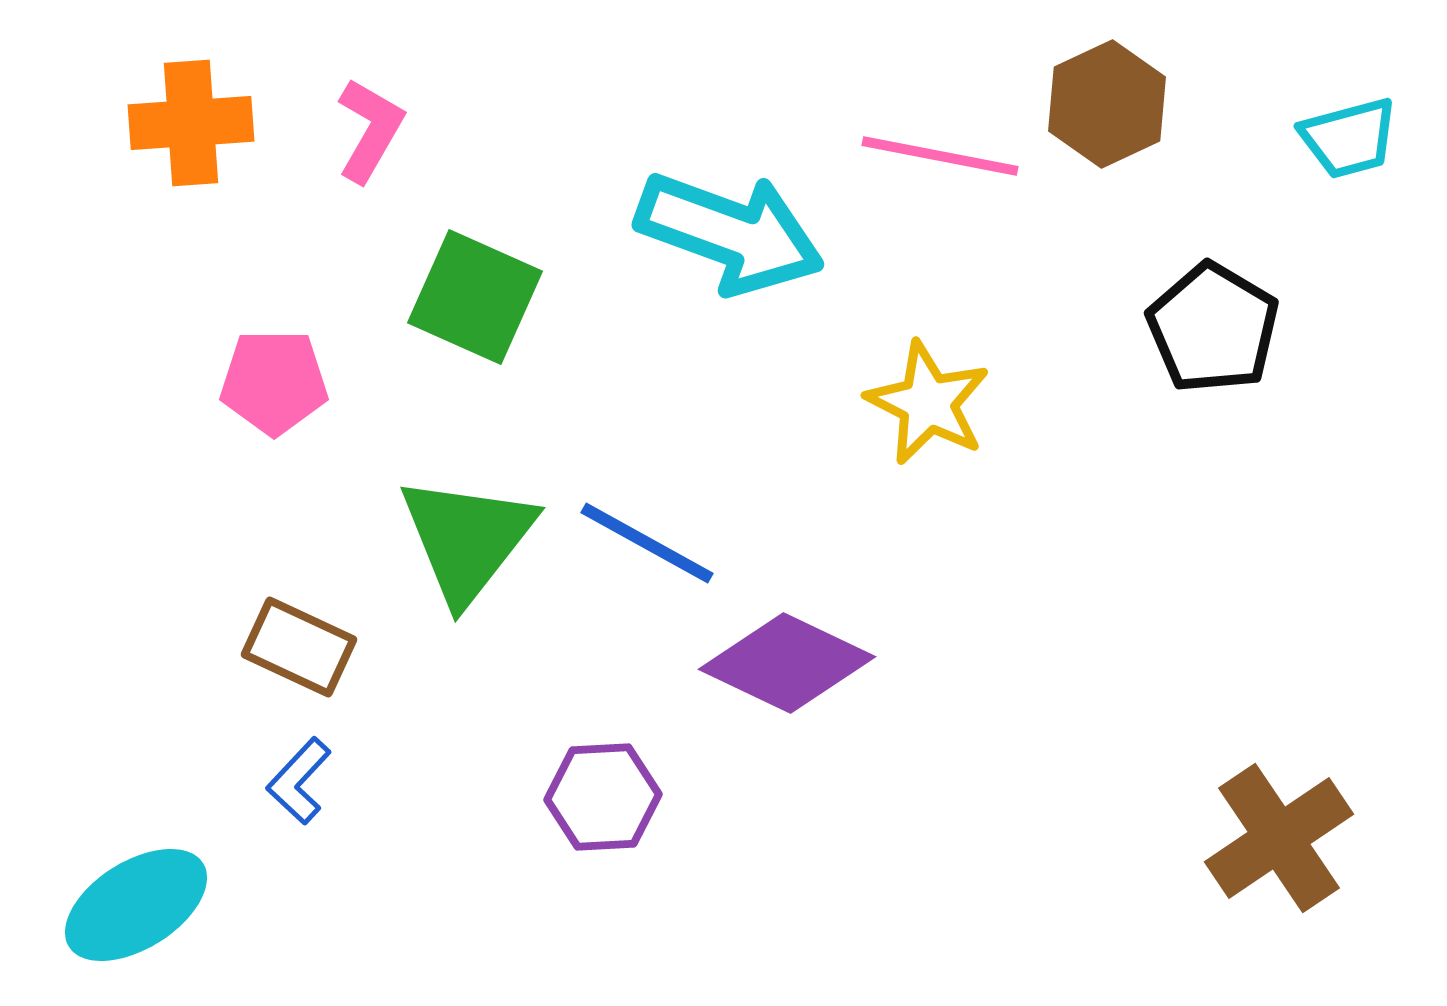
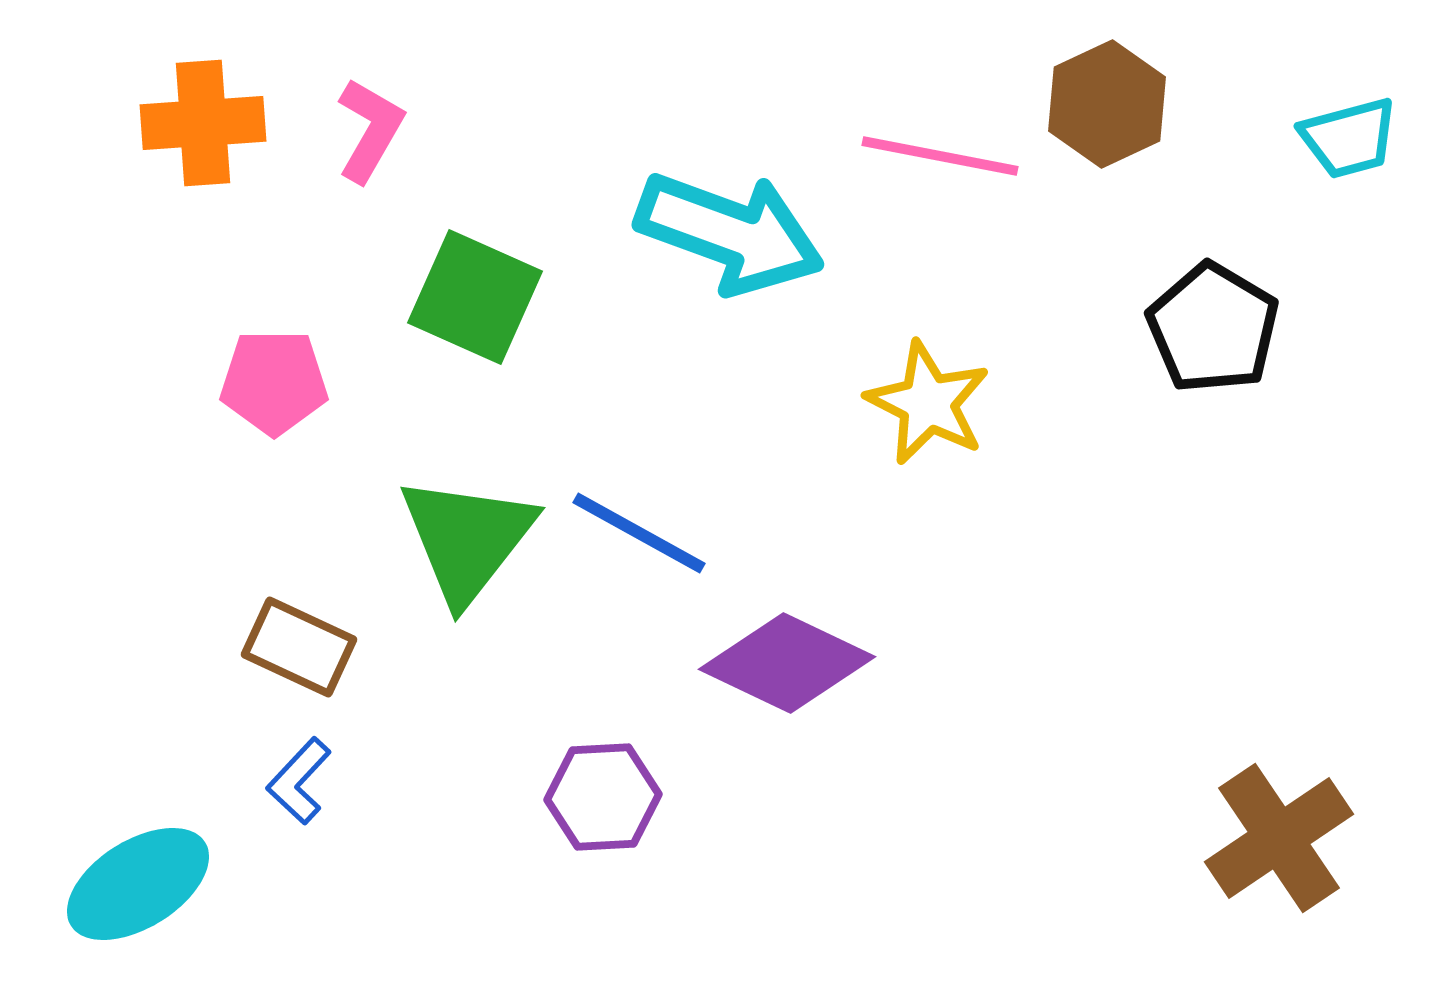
orange cross: moved 12 px right
blue line: moved 8 px left, 10 px up
cyan ellipse: moved 2 px right, 21 px up
